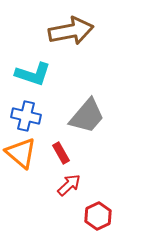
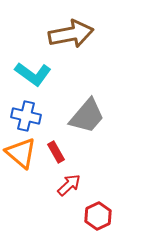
brown arrow: moved 3 px down
cyan L-shape: rotated 18 degrees clockwise
red rectangle: moved 5 px left, 1 px up
